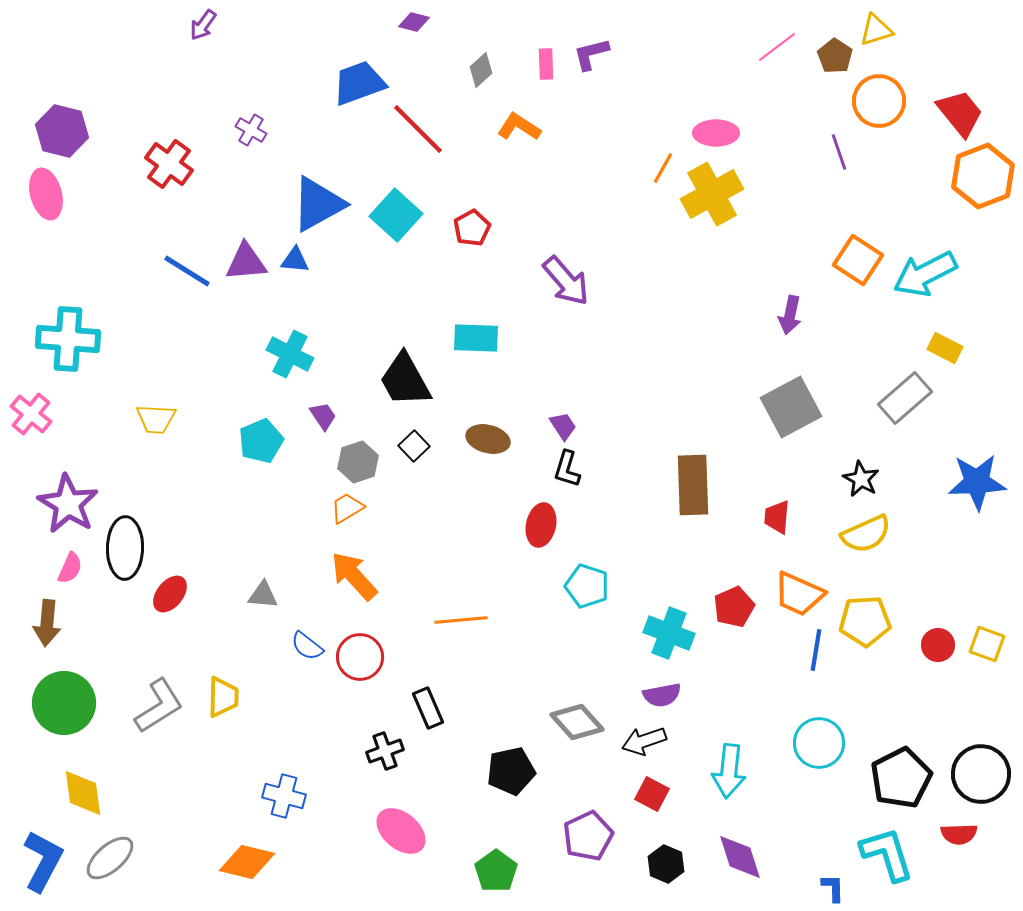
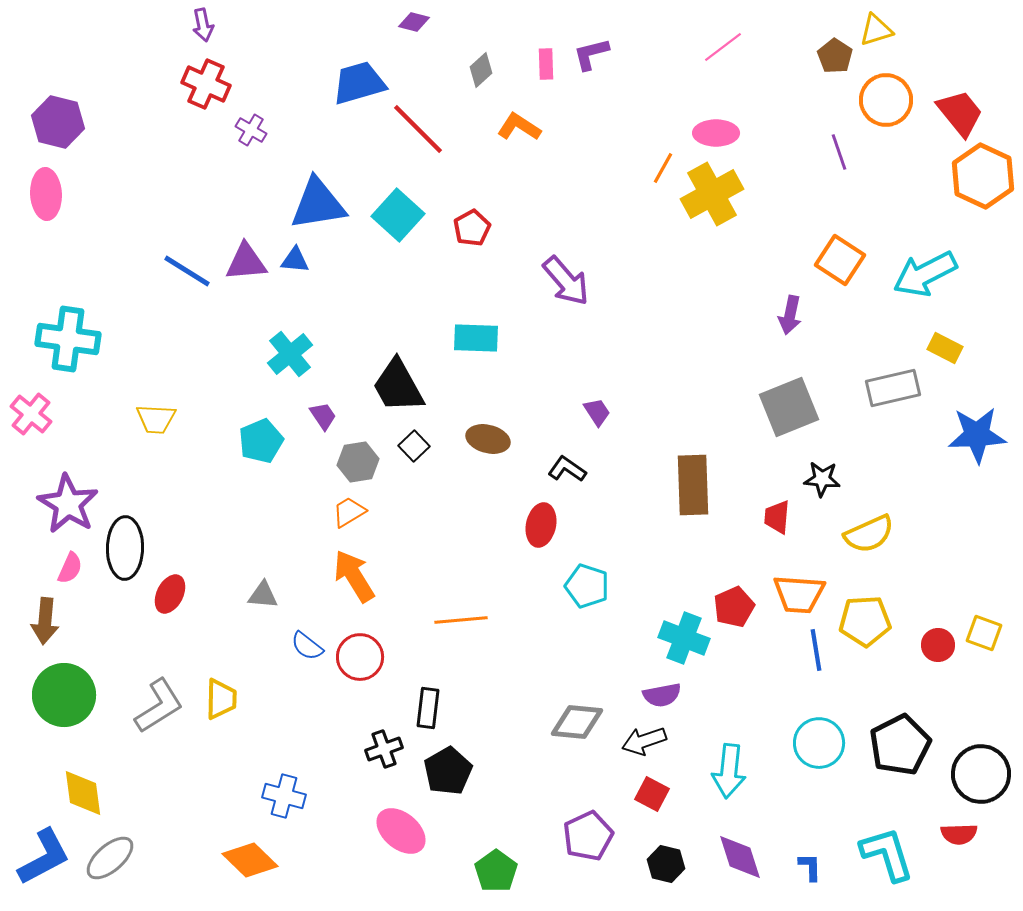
purple arrow at (203, 25): rotated 48 degrees counterclockwise
pink line at (777, 47): moved 54 px left
blue trapezoid at (359, 83): rotated 4 degrees clockwise
orange circle at (879, 101): moved 7 px right, 1 px up
purple hexagon at (62, 131): moved 4 px left, 9 px up
red cross at (169, 164): moved 37 px right, 80 px up; rotated 12 degrees counterclockwise
orange hexagon at (983, 176): rotated 14 degrees counterclockwise
pink ellipse at (46, 194): rotated 12 degrees clockwise
blue triangle at (318, 204): rotated 20 degrees clockwise
cyan square at (396, 215): moved 2 px right
orange square at (858, 260): moved 18 px left
cyan cross at (68, 339): rotated 4 degrees clockwise
cyan cross at (290, 354): rotated 24 degrees clockwise
black trapezoid at (405, 380): moved 7 px left, 6 px down
gray rectangle at (905, 398): moved 12 px left, 10 px up; rotated 28 degrees clockwise
gray square at (791, 407): moved 2 px left; rotated 6 degrees clockwise
purple trapezoid at (563, 426): moved 34 px right, 14 px up
gray hexagon at (358, 462): rotated 9 degrees clockwise
black L-shape at (567, 469): rotated 108 degrees clockwise
black star at (861, 479): moved 39 px left; rotated 24 degrees counterclockwise
blue star at (977, 482): moved 47 px up
orange trapezoid at (347, 508): moved 2 px right, 4 px down
yellow semicircle at (866, 534): moved 3 px right
orange arrow at (354, 576): rotated 10 degrees clockwise
red ellipse at (170, 594): rotated 12 degrees counterclockwise
orange trapezoid at (799, 594): rotated 20 degrees counterclockwise
brown arrow at (47, 623): moved 2 px left, 2 px up
cyan cross at (669, 633): moved 15 px right, 5 px down
yellow square at (987, 644): moved 3 px left, 11 px up
blue line at (816, 650): rotated 18 degrees counterclockwise
yellow trapezoid at (223, 697): moved 2 px left, 2 px down
green circle at (64, 703): moved 8 px up
black rectangle at (428, 708): rotated 30 degrees clockwise
gray diamond at (577, 722): rotated 42 degrees counterclockwise
black cross at (385, 751): moved 1 px left, 2 px up
black pentagon at (511, 771): moved 63 px left; rotated 18 degrees counterclockwise
black pentagon at (901, 778): moved 1 px left, 33 px up
blue L-shape at (43, 861): moved 1 px right, 4 px up; rotated 34 degrees clockwise
orange diamond at (247, 862): moved 3 px right, 2 px up; rotated 30 degrees clockwise
black hexagon at (666, 864): rotated 9 degrees counterclockwise
blue L-shape at (833, 888): moved 23 px left, 21 px up
